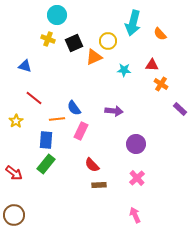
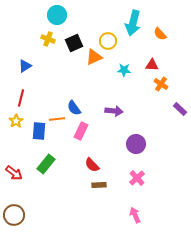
blue triangle: rotated 48 degrees counterclockwise
red line: moved 13 px left; rotated 66 degrees clockwise
blue rectangle: moved 7 px left, 9 px up
